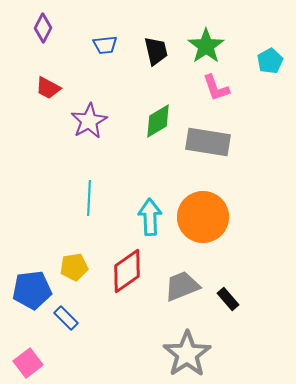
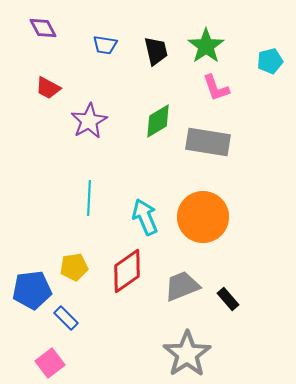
purple diamond: rotated 56 degrees counterclockwise
blue trapezoid: rotated 15 degrees clockwise
cyan pentagon: rotated 15 degrees clockwise
cyan arrow: moved 5 px left; rotated 21 degrees counterclockwise
pink square: moved 22 px right
